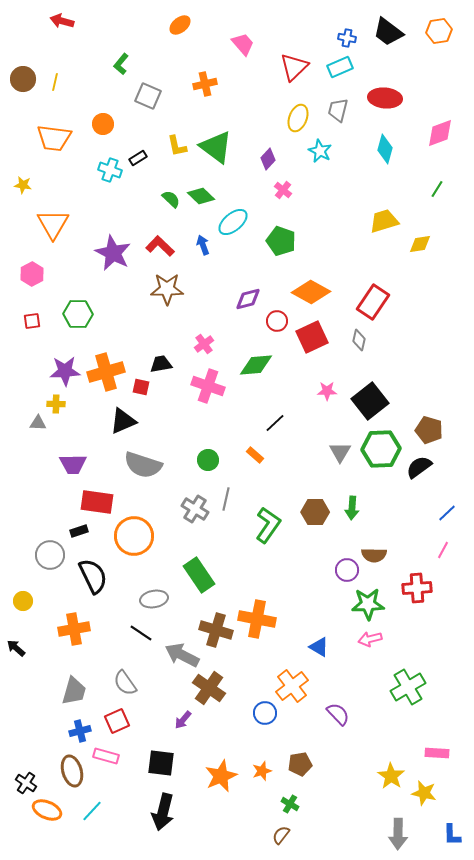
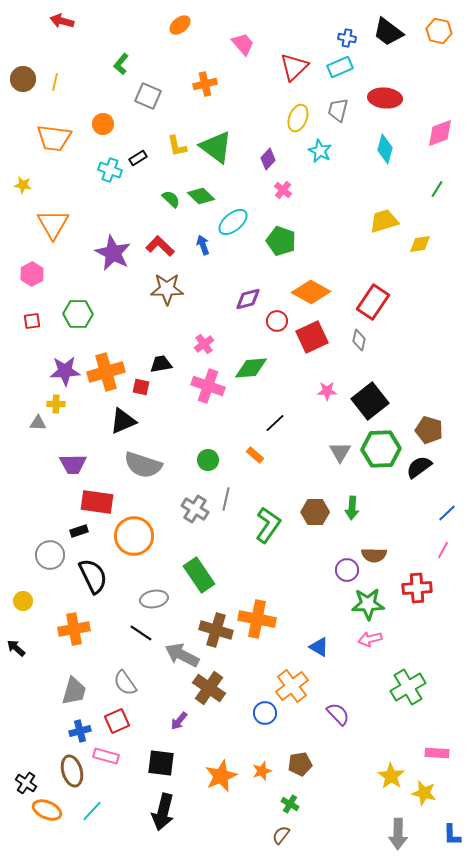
orange hexagon at (439, 31): rotated 20 degrees clockwise
green diamond at (256, 365): moved 5 px left, 3 px down
purple arrow at (183, 720): moved 4 px left, 1 px down
